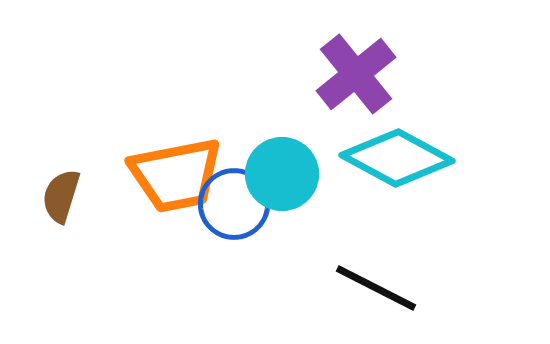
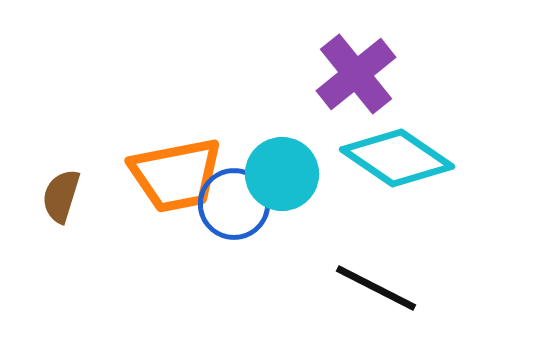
cyan diamond: rotated 6 degrees clockwise
